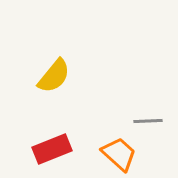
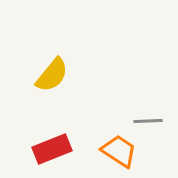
yellow semicircle: moved 2 px left, 1 px up
orange trapezoid: moved 3 px up; rotated 9 degrees counterclockwise
